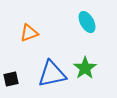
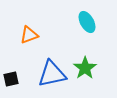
orange triangle: moved 2 px down
